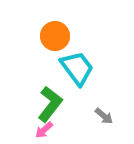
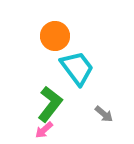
gray arrow: moved 2 px up
